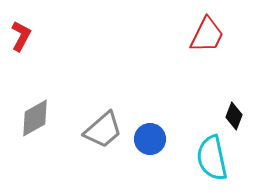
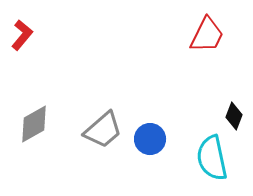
red L-shape: moved 1 px right, 1 px up; rotated 12 degrees clockwise
gray diamond: moved 1 px left, 6 px down
